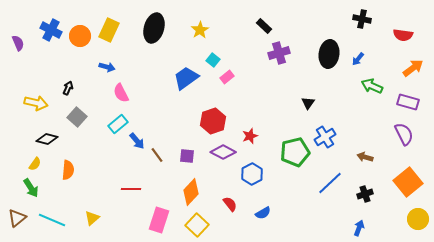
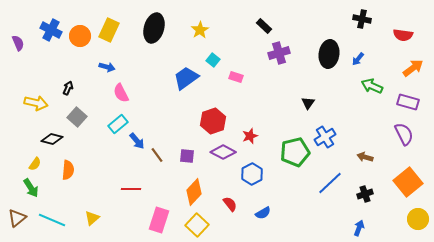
pink rectangle at (227, 77): moved 9 px right; rotated 56 degrees clockwise
black diamond at (47, 139): moved 5 px right
orange diamond at (191, 192): moved 3 px right
